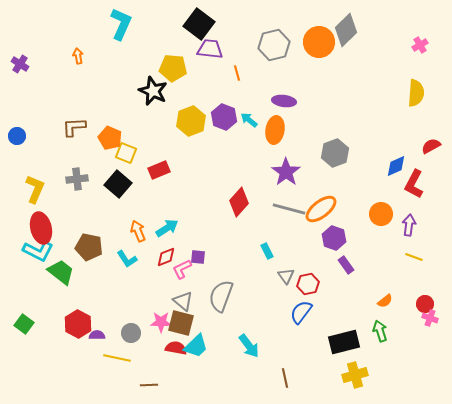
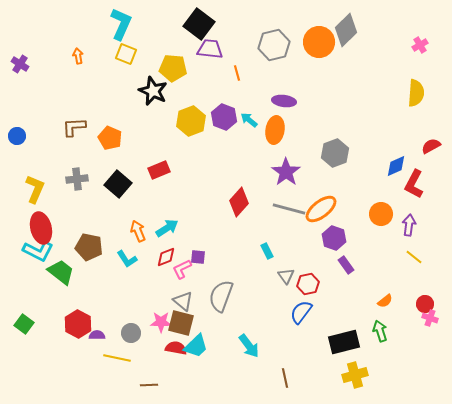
yellow square at (126, 153): moved 99 px up
yellow line at (414, 257): rotated 18 degrees clockwise
